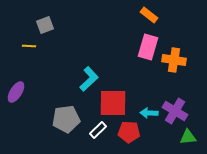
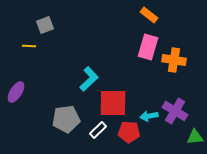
cyan arrow: moved 3 px down; rotated 12 degrees counterclockwise
green triangle: moved 7 px right
